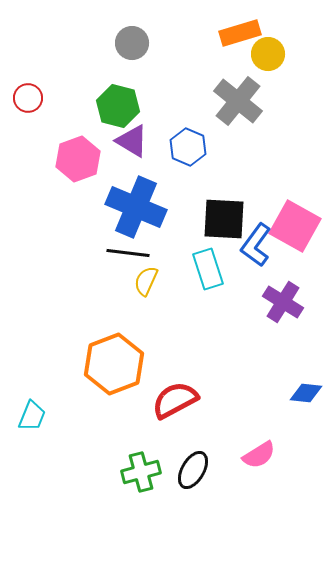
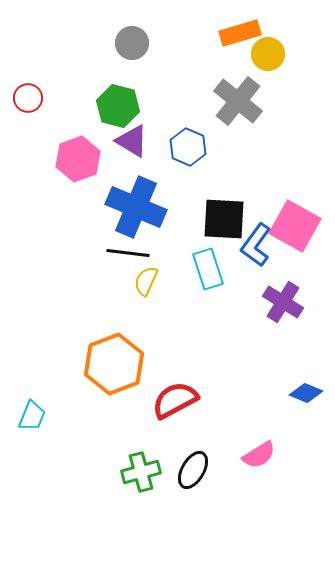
blue diamond: rotated 16 degrees clockwise
